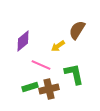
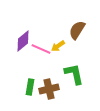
pink line: moved 16 px up
green rectangle: rotated 63 degrees counterclockwise
